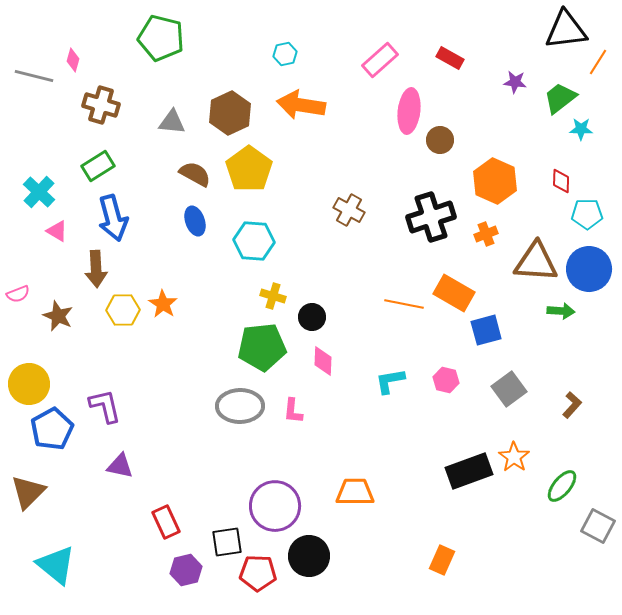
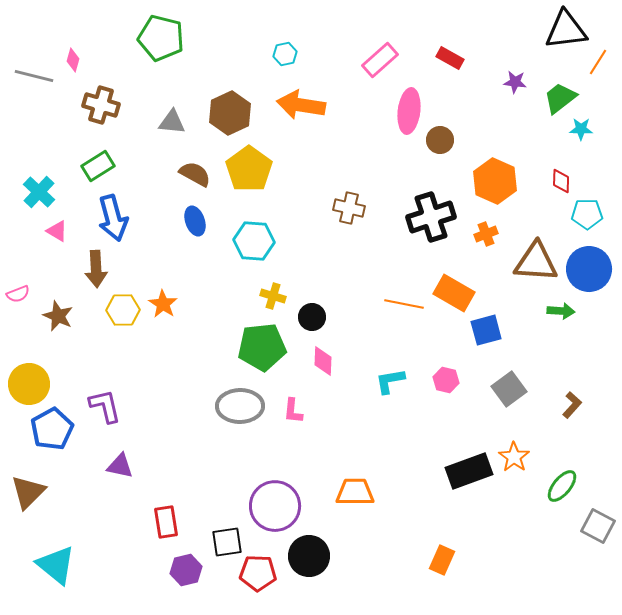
brown cross at (349, 210): moved 2 px up; rotated 16 degrees counterclockwise
red rectangle at (166, 522): rotated 16 degrees clockwise
